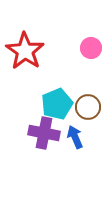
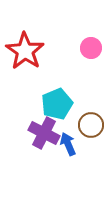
brown circle: moved 3 px right, 18 px down
purple cross: rotated 16 degrees clockwise
blue arrow: moved 7 px left, 7 px down
